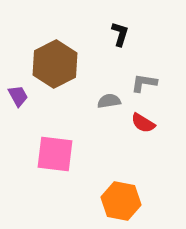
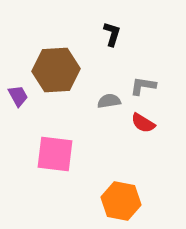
black L-shape: moved 8 px left
brown hexagon: moved 1 px right, 6 px down; rotated 24 degrees clockwise
gray L-shape: moved 1 px left, 3 px down
